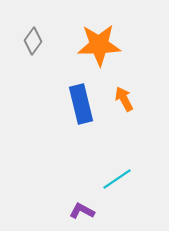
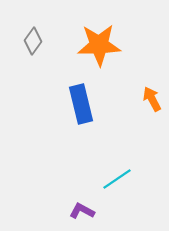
orange arrow: moved 28 px right
